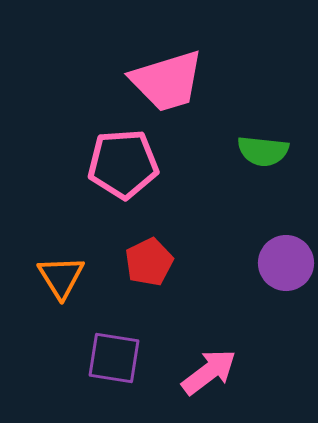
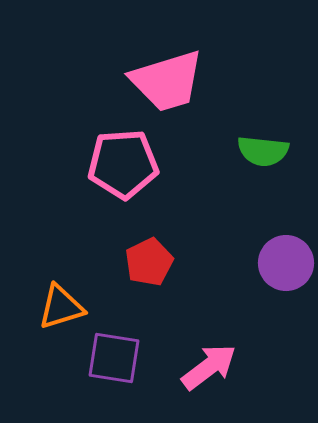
orange triangle: moved 30 px down; rotated 45 degrees clockwise
pink arrow: moved 5 px up
